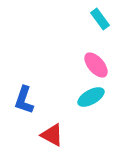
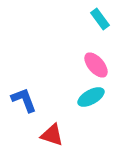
blue L-shape: rotated 140 degrees clockwise
red triangle: rotated 10 degrees counterclockwise
